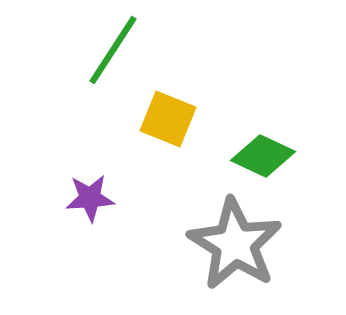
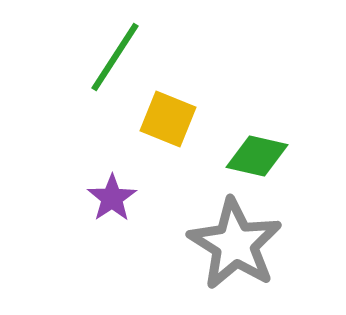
green line: moved 2 px right, 7 px down
green diamond: moved 6 px left; rotated 12 degrees counterclockwise
purple star: moved 22 px right; rotated 30 degrees counterclockwise
